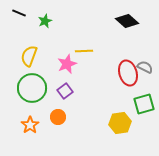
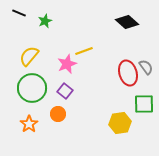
black diamond: moved 1 px down
yellow line: rotated 18 degrees counterclockwise
yellow semicircle: rotated 20 degrees clockwise
gray semicircle: moved 1 px right; rotated 28 degrees clockwise
purple square: rotated 14 degrees counterclockwise
green square: rotated 15 degrees clockwise
orange circle: moved 3 px up
orange star: moved 1 px left, 1 px up
